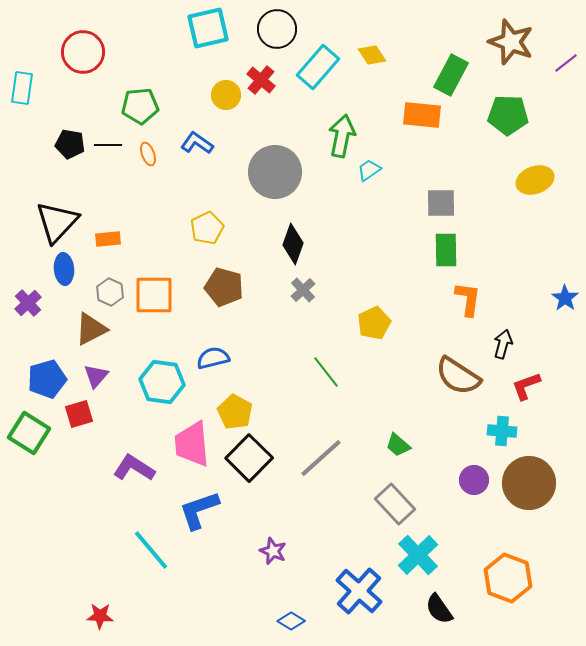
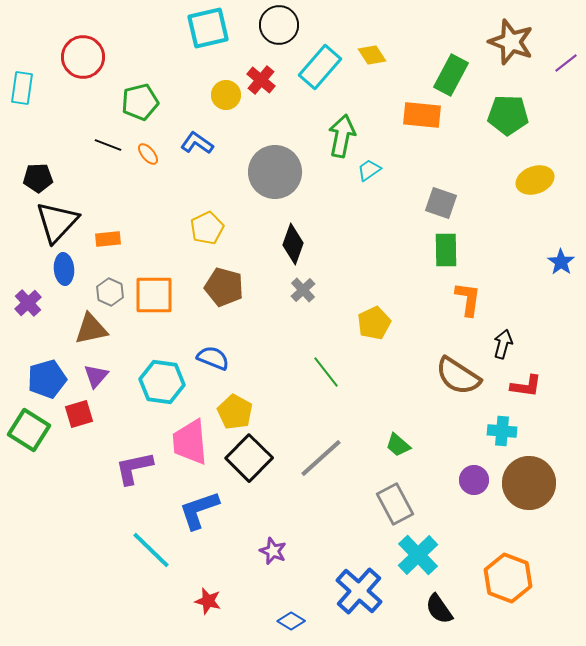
black circle at (277, 29): moved 2 px right, 4 px up
red circle at (83, 52): moved 5 px down
cyan rectangle at (318, 67): moved 2 px right
green pentagon at (140, 106): moved 4 px up; rotated 9 degrees counterclockwise
black pentagon at (70, 144): moved 32 px left, 34 px down; rotated 12 degrees counterclockwise
black line at (108, 145): rotated 20 degrees clockwise
orange ellipse at (148, 154): rotated 20 degrees counterclockwise
gray square at (441, 203): rotated 20 degrees clockwise
blue star at (565, 298): moved 4 px left, 36 px up
brown triangle at (91, 329): rotated 15 degrees clockwise
blue semicircle at (213, 358): rotated 36 degrees clockwise
red L-shape at (526, 386): rotated 152 degrees counterclockwise
green square at (29, 433): moved 3 px up
pink trapezoid at (192, 444): moved 2 px left, 2 px up
purple L-shape at (134, 468): rotated 45 degrees counterclockwise
gray rectangle at (395, 504): rotated 15 degrees clockwise
cyan line at (151, 550): rotated 6 degrees counterclockwise
red star at (100, 616): moved 108 px right, 15 px up; rotated 12 degrees clockwise
